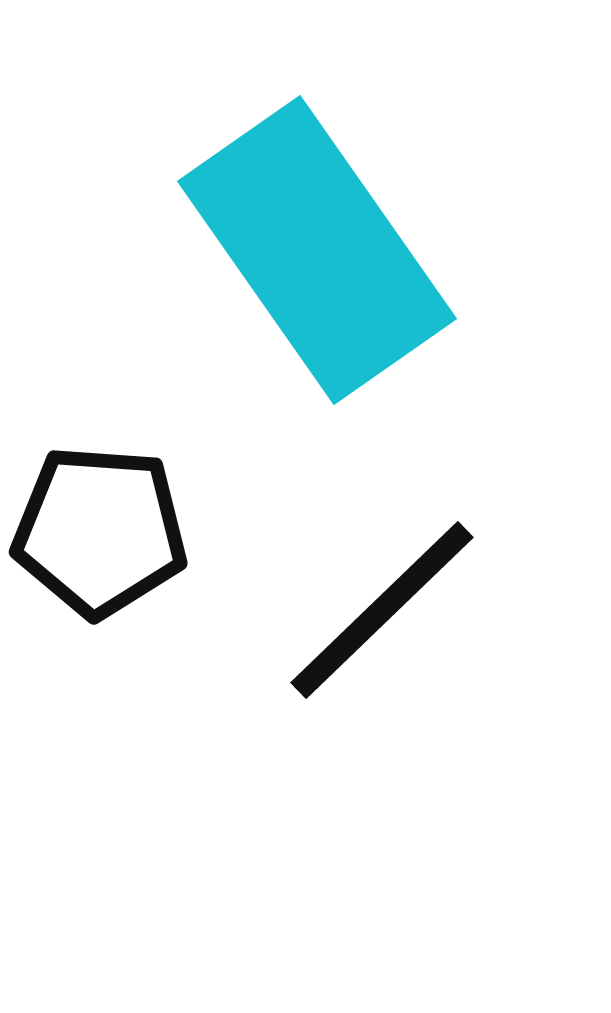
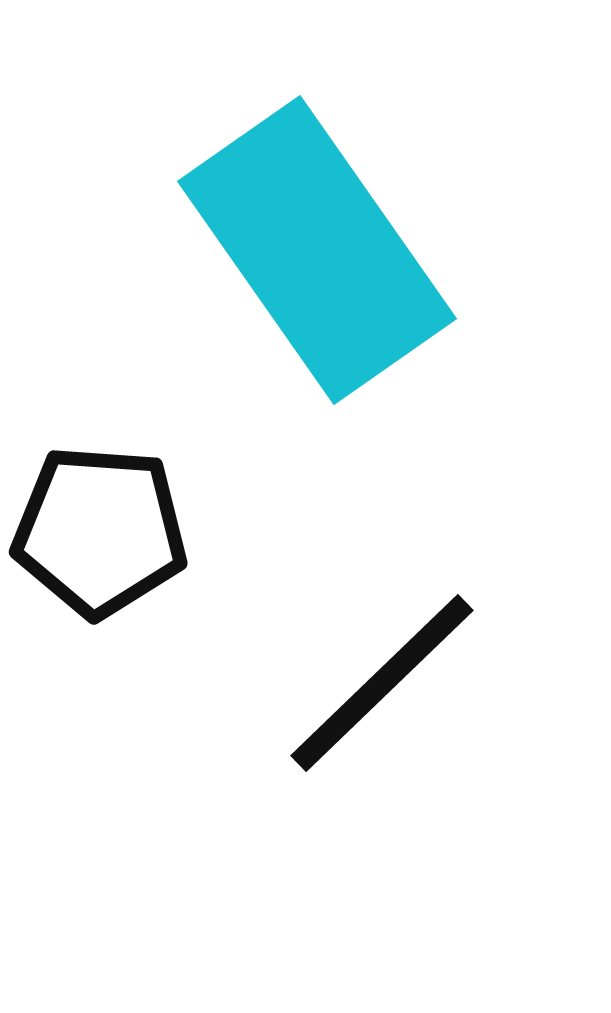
black line: moved 73 px down
